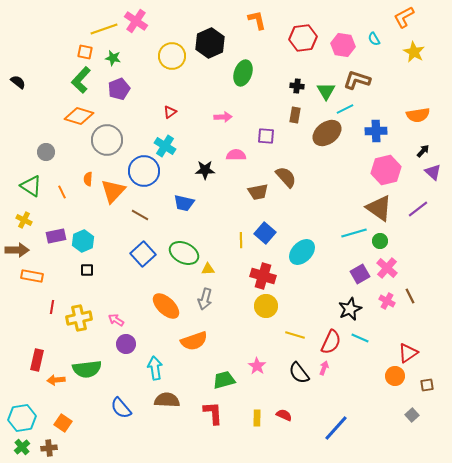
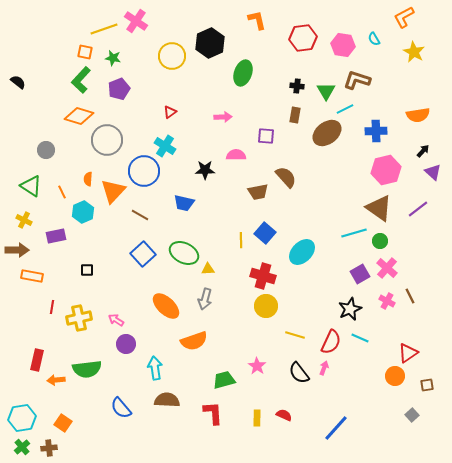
gray circle at (46, 152): moved 2 px up
cyan hexagon at (83, 241): moved 29 px up
